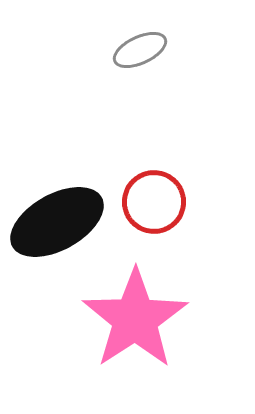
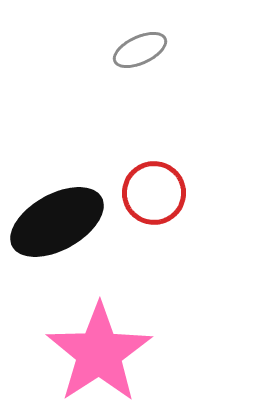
red circle: moved 9 px up
pink star: moved 36 px left, 34 px down
